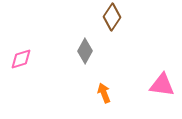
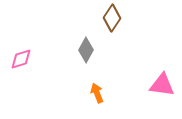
brown diamond: moved 1 px down
gray diamond: moved 1 px right, 1 px up
orange arrow: moved 7 px left
